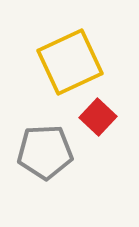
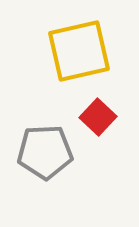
yellow square: moved 9 px right, 11 px up; rotated 12 degrees clockwise
